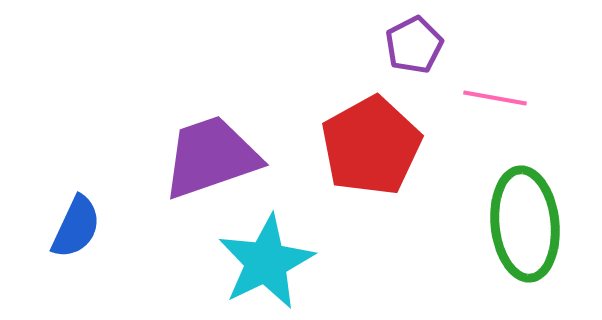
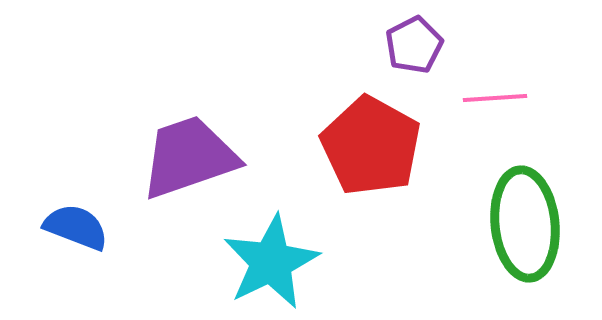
pink line: rotated 14 degrees counterclockwise
red pentagon: rotated 14 degrees counterclockwise
purple trapezoid: moved 22 px left
blue semicircle: rotated 94 degrees counterclockwise
cyan star: moved 5 px right
